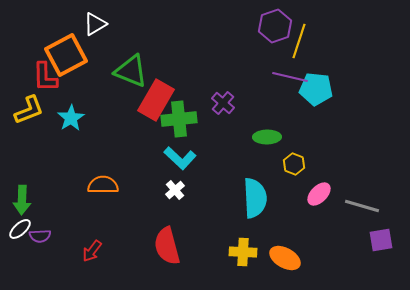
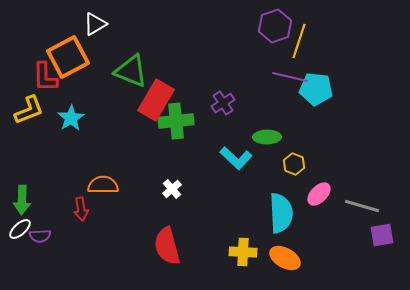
orange square: moved 2 px right, 2 px down
purple cross: rotated 15 degrees clockwise
green cross: moved 3 px left, 2 px down
cyan L-shape: moved 56 px right
white cross: moved 3 px left, 1 px up
cyan semicircle: moved 26 px right, 15 px down
purple square: moved 1 px right, 5 px up
red arrow: moved 11 px left, 42 px up; rotated 45 degrees counterclockwise
